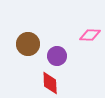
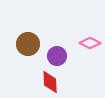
pink diamond: moved 8 px down; rotated 25 degrees clockwise
red diamond: moved 1 px up
